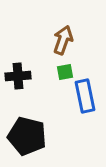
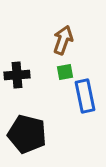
black cross: moved 1 px left, 1 px up
black pentagon: moved 2 px up
